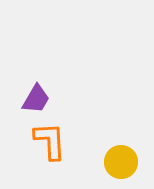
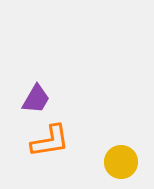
orange L-shape: rotated 84 degrees clockwise
